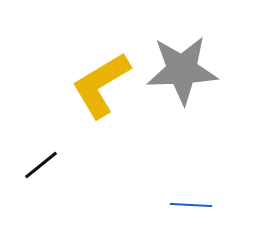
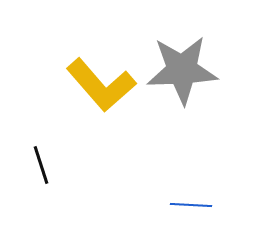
yellow L-shape: rotated 100 degrees counterclockwise
black line: rotated 69 degrees counterclockwise
